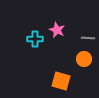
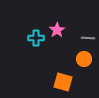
pink star: rotated 14 degrees clockwise
cyan cross: moved 1 px right, 1 px up
orange square: moved 2 px right, 1 px down
